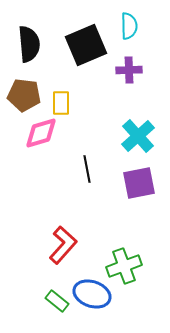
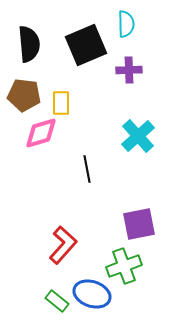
cyan semicircle: moved 3 px left, 2 px up
purple square: moved 41 px down
